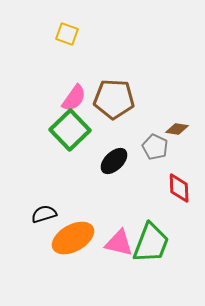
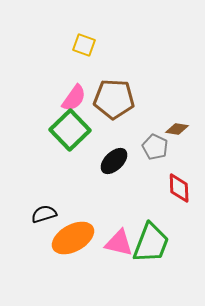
yellow square: moved 17 px right, 11 px down
